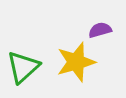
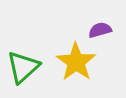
yellow star: rotated 21 degrees counterclockwise
